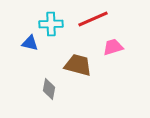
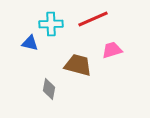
pink trapezoid: moved 1 px left, 3 px down
